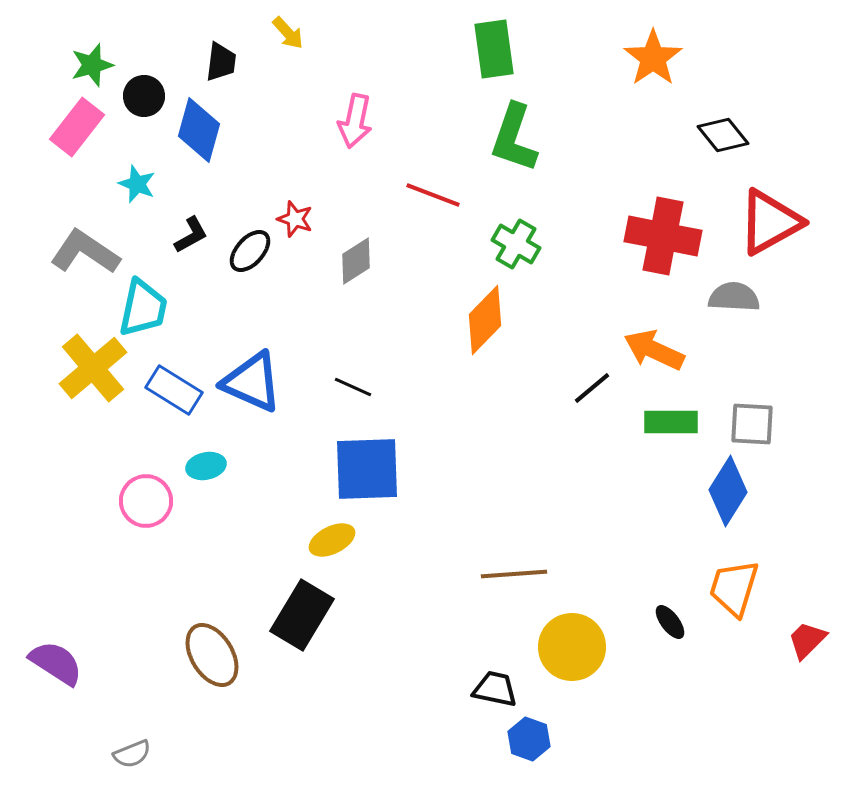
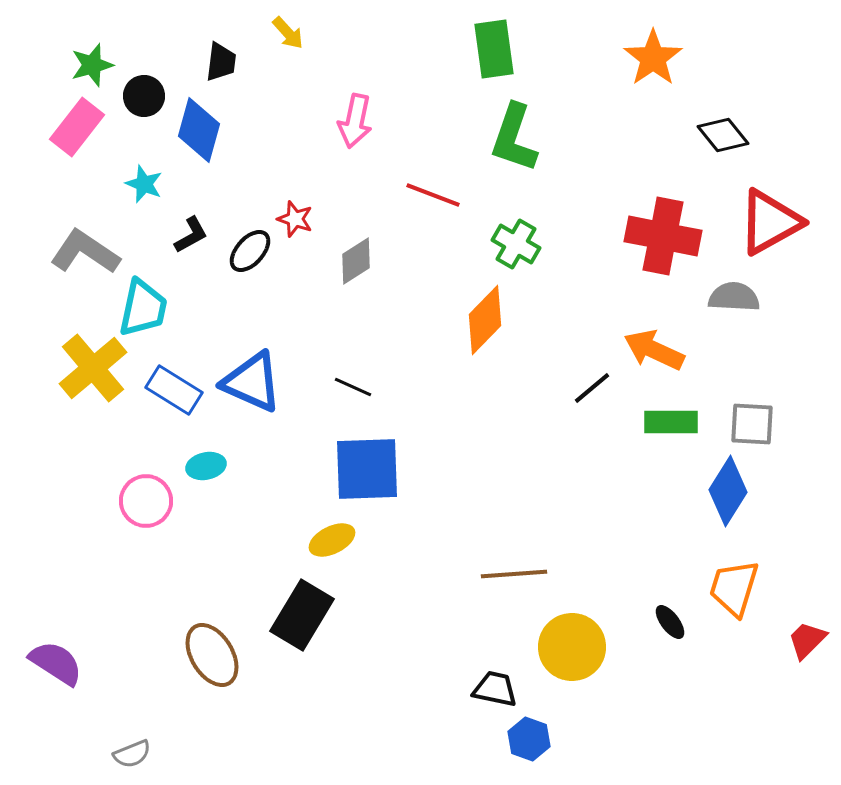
cyan star at (137, 184): moved 7 px right
